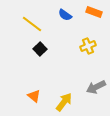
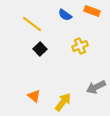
orange rectangle: moved 2 px left, 1 px up
yellow cross: moved 8 px left
yellow arrow: moved 1 px left
